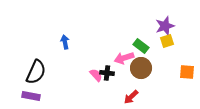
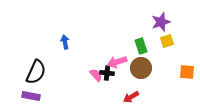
purple star: moved 4 px left, 4 px up
green rectangle: rotated 35 degrees clockwise
pink arrow: moved 7 px left, 4 px down
red arrow: rotated 14 degrees clockwise
